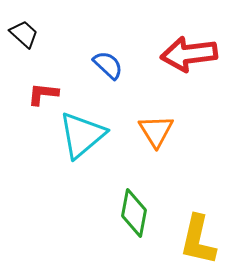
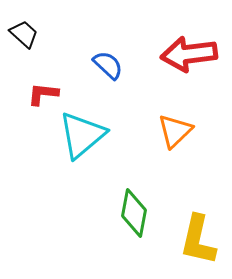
orange triangle: moved 19 px right; rotated 18 degrees clockwise
